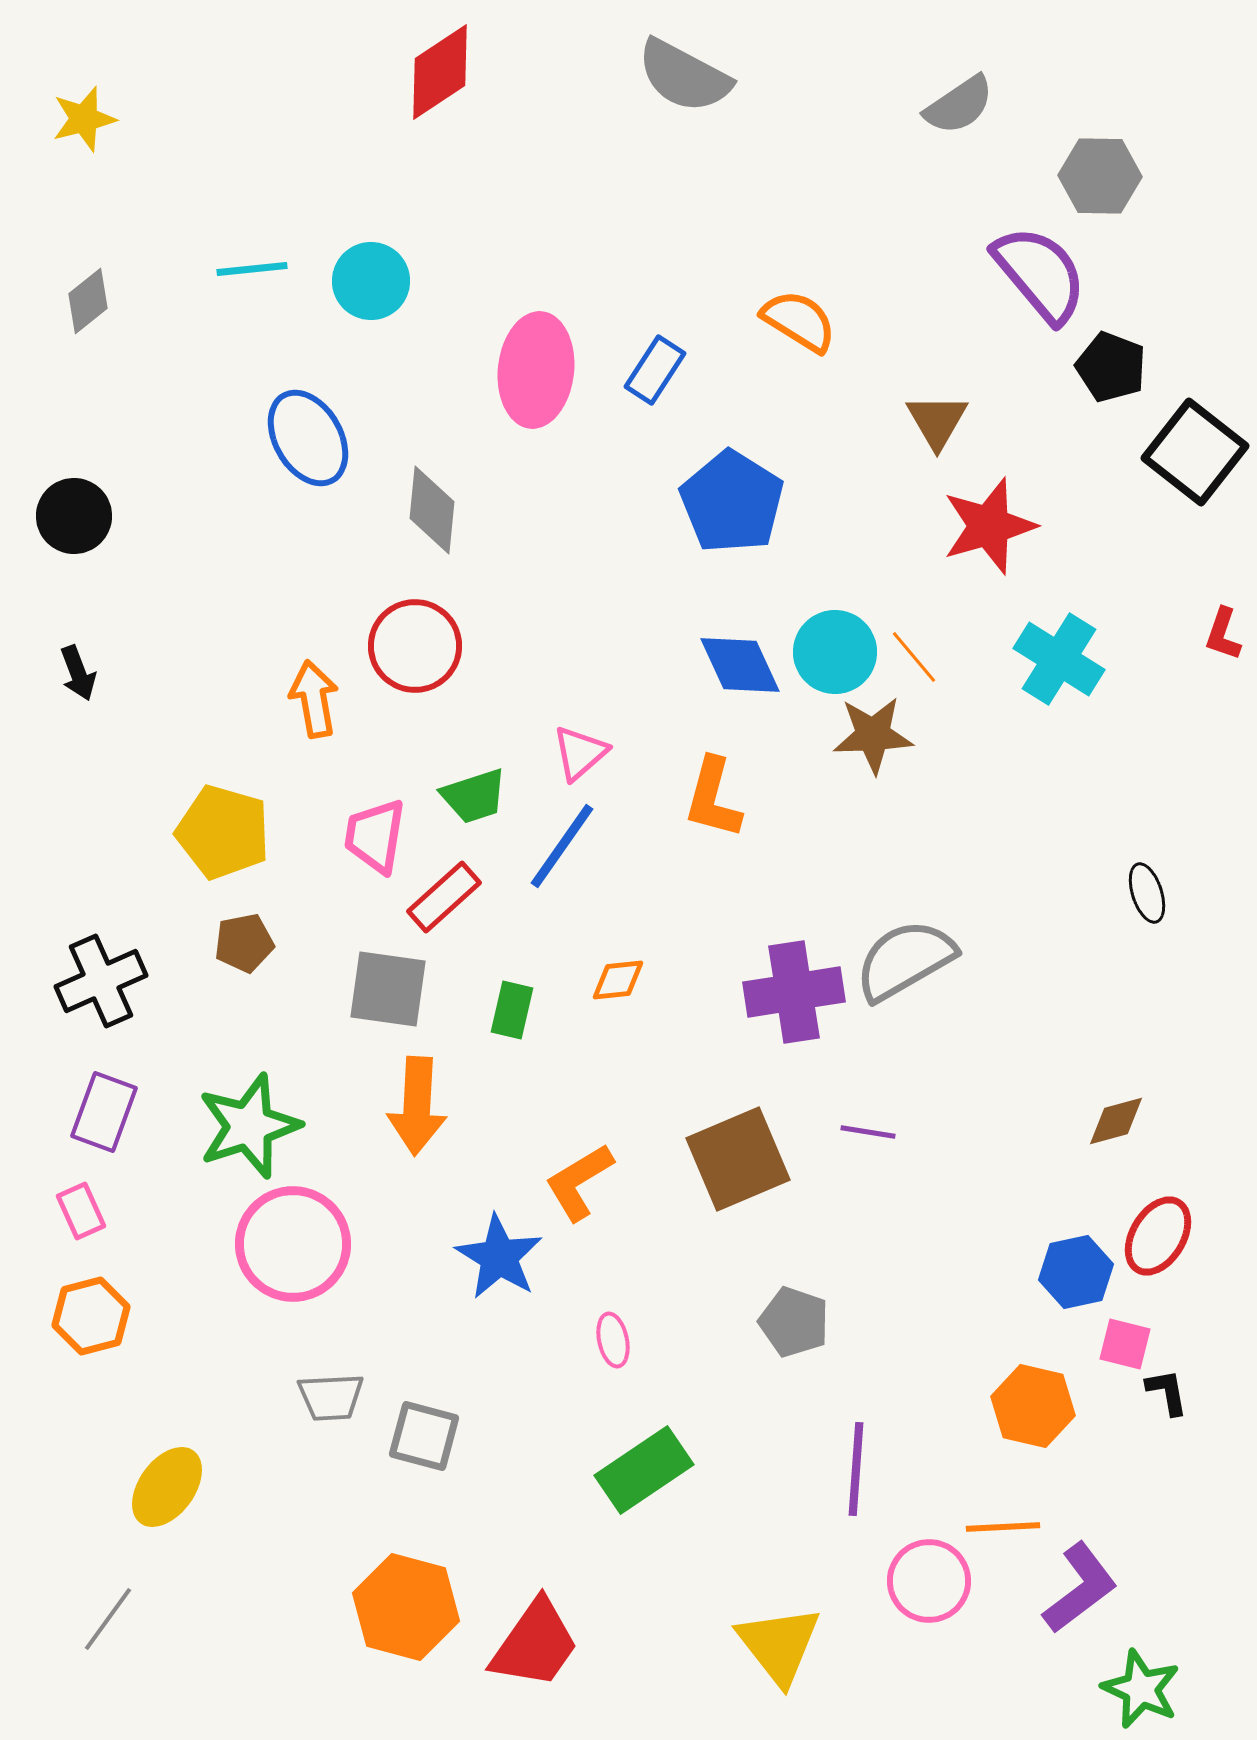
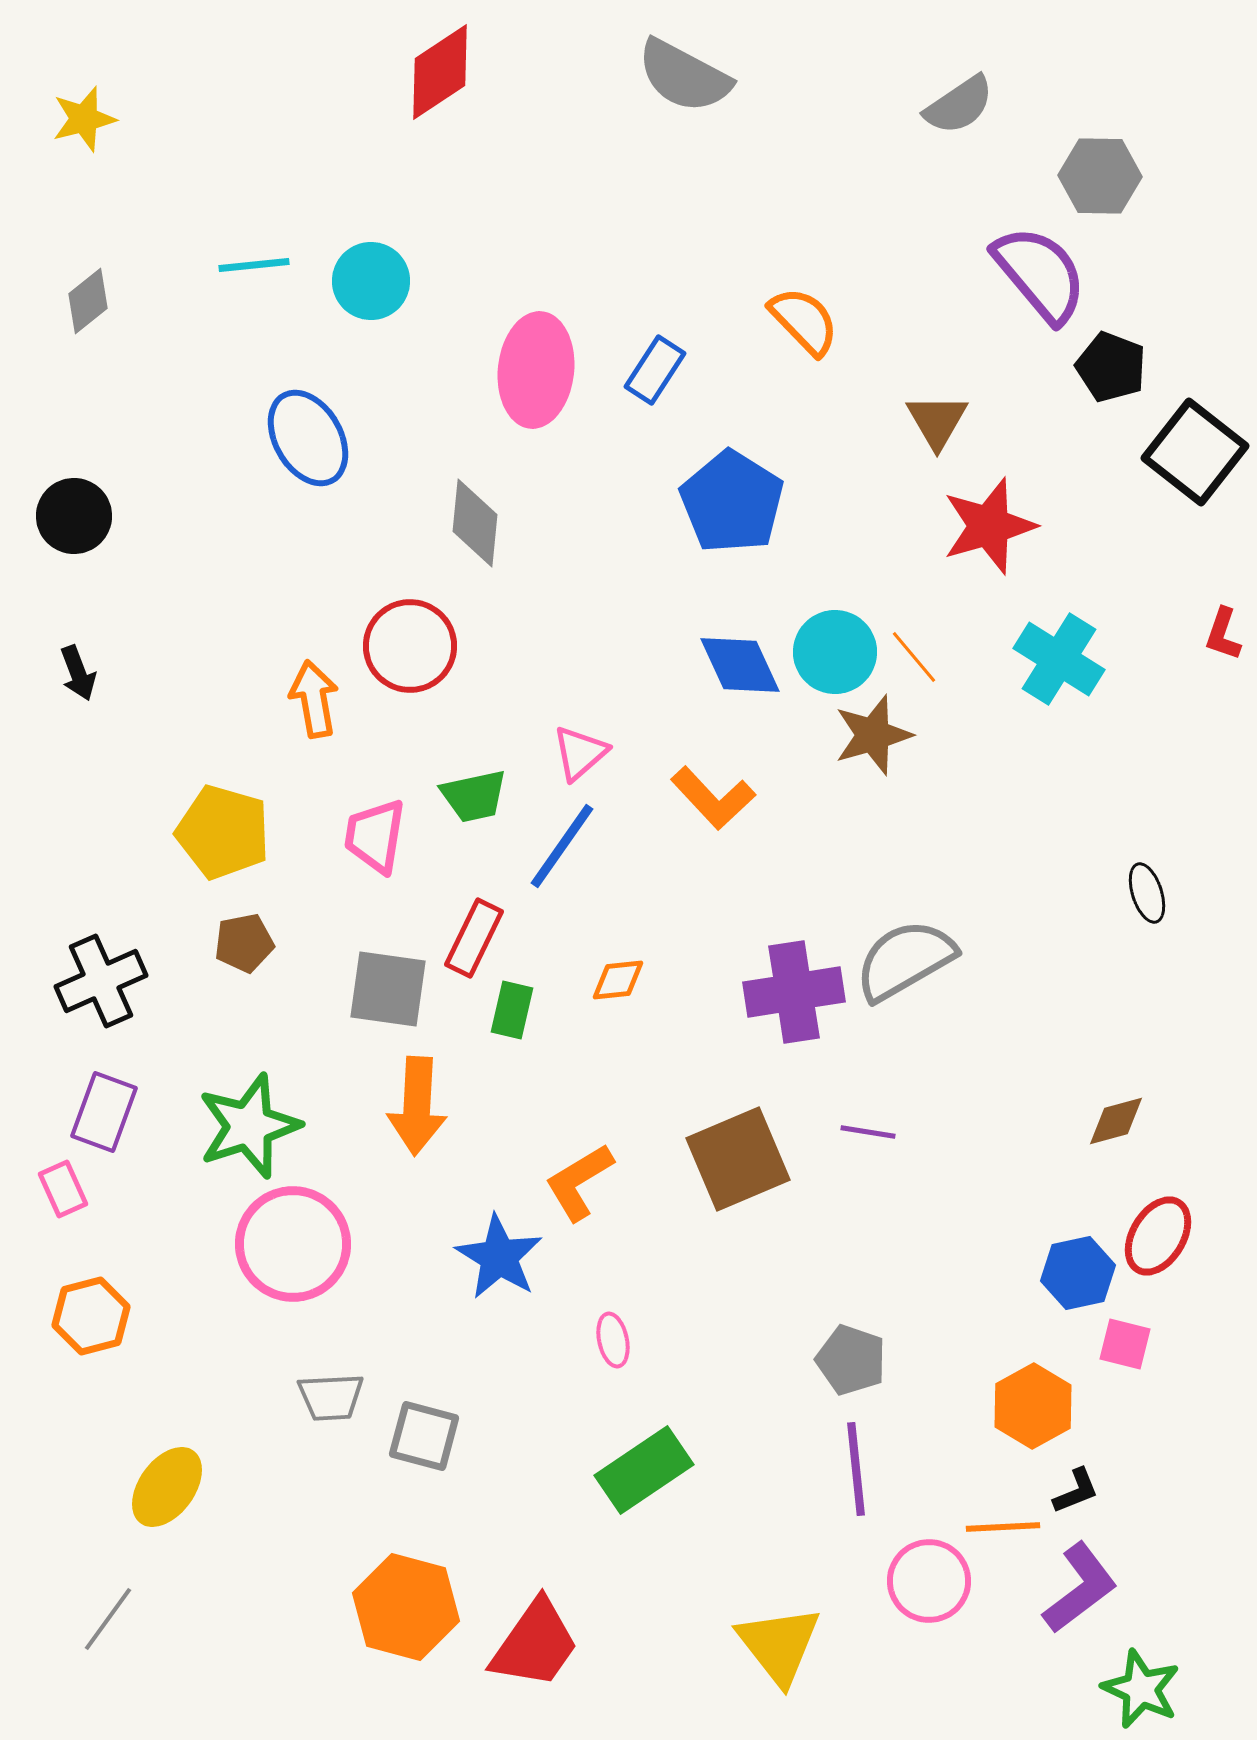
cyan line at (252, 269): moved 2 px right, 4 px up
orange semicircle at (799, 321): moved 5 px right; rotated 14 degrees clockwise
gray diamond at (432, 510): moved 43 px right, 13 px down
red circle at (415, 646): moved 5 px left
brown star at (873, 735): rotated 14 degrees counterclockwise
green trapezoid at (474, 796): rotated 6 degrees clockwise
orange L-shape at (713, 798): rotated 58 degrees counterclockwise
red rectangle at (444, 897): moved 30 px right, 41 px down; rotated 22 degrees counterclockwise
pink rectangle at (81, 1211): moved 18 px left, 22 px up
blue hexagon at (1076, 1272): moved 2 px right, 1 px down
gray pentagon at (794, 1322): moved 57 px right, 38 px down
black L-shape at (1167, 1392): moved 91 px left, 99 px down; rotated 78 degrees clockwise
orange hexagon at (1033, 1406): rotated 18 degrees clockwise
purple line at (856, 1469): rotated 10 degrees counterclockwise
